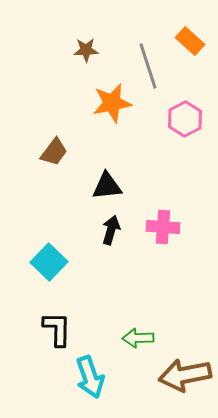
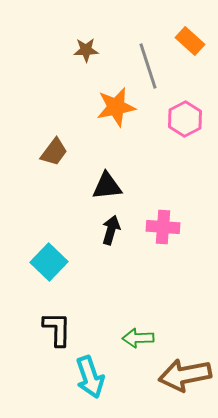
orange star: moved 4 px right, 4 px down
